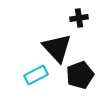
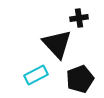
black triangle: moved 4 px up
black pentagon: moved 4 px down
